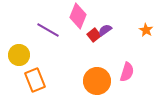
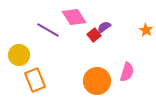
pink diamond: moved 4 px left, 1 px down; rotated 55 degrees counterclockwise
purple semicircle: moved 1 px left, 3 px up
